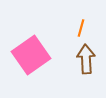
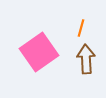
pink square: moved 8 px right, 3 px up
